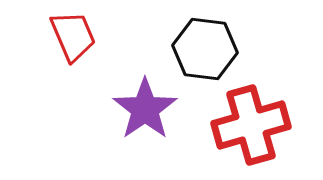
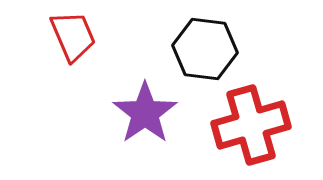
purple star: moved 4 px down
